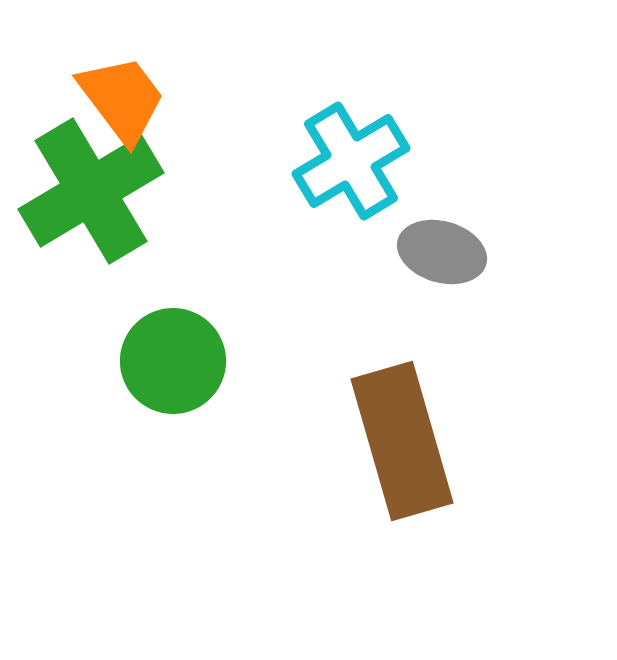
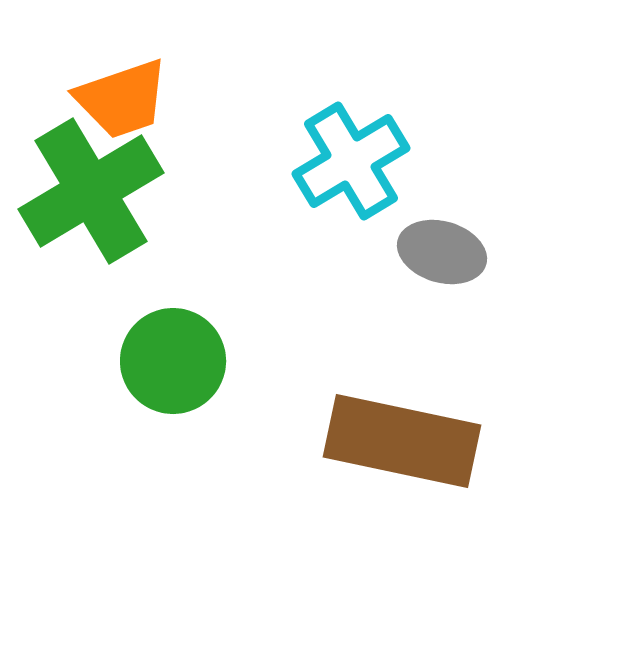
orange trapezoid: rotated 108 degrees clockwise
brown rectangle: rotated 62 degrees counterclockwise
